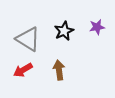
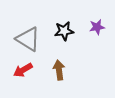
black star: rotated 18 degrees clockwise
